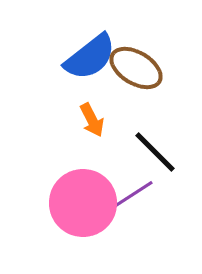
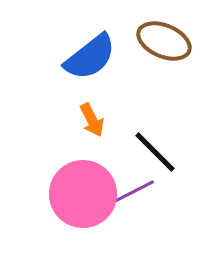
brown ellipse: moved 28 px right, 27 px up; rotated 8 degrees counterclockwise
purple line: moved 3 px up; rotated 6 degrees clockwise
pink circle: moved 9 px up
